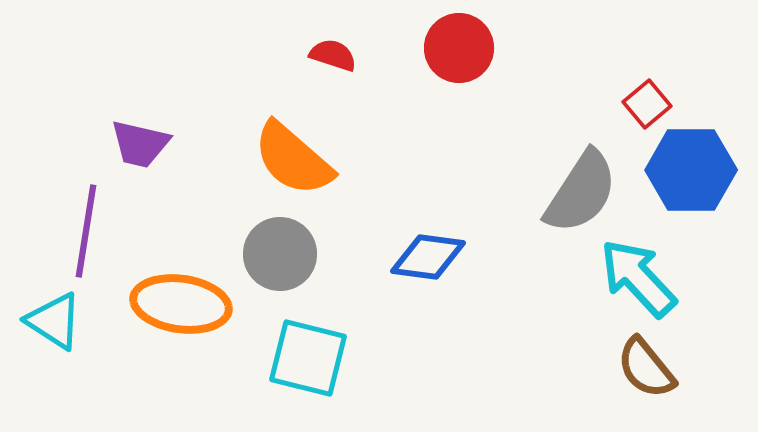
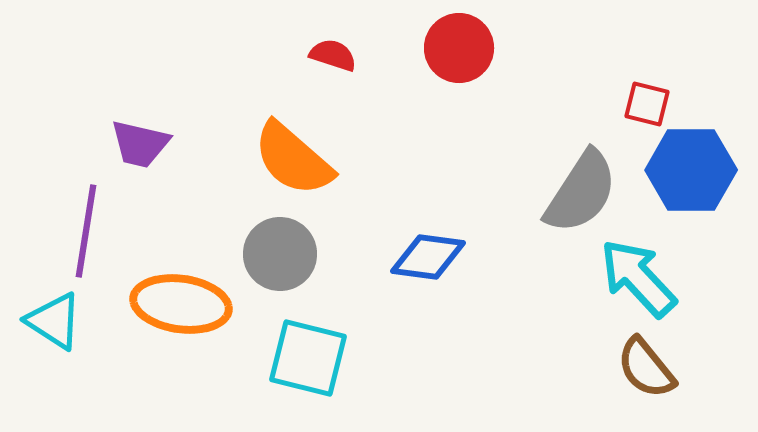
red square: rotated 36 degrees counterclockwise
